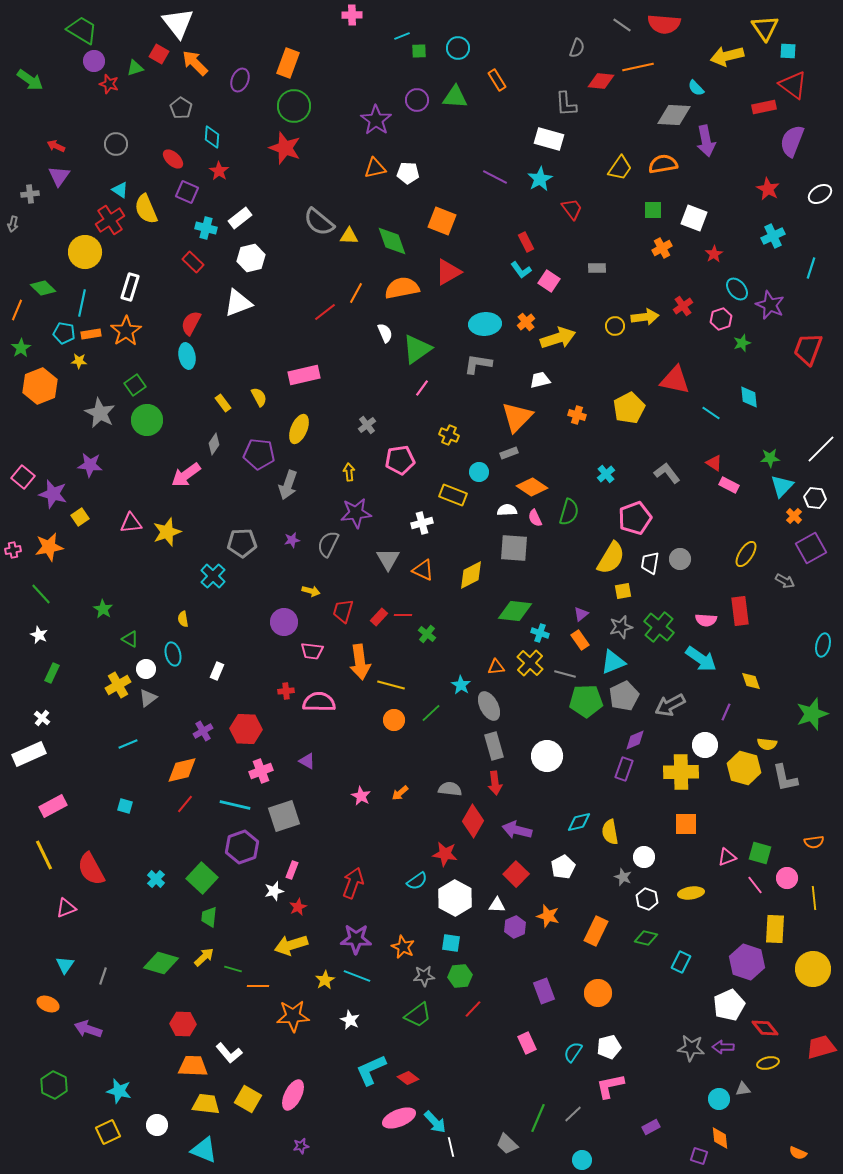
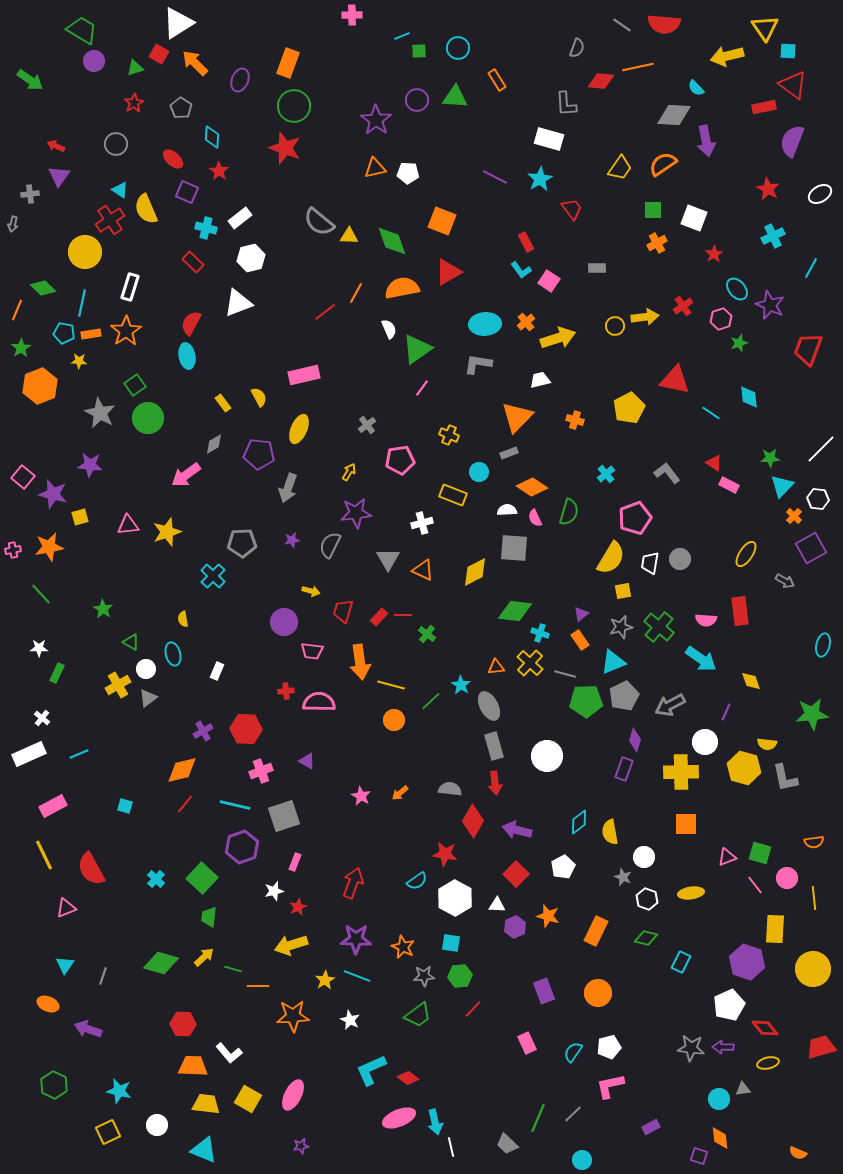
white triangle at (178, 23): rotated 36 degrees clockwise
red star at (109, 84): moved 25 px right, 19 px down; rotated 24 degrees clockwise
orange semicircle at (663, 164): rotated 24 degrees counterclockwise
orange cross at (662, 248): moved 5 px left, 5 px up
cyan line at (811, 268): rotated 10 degrees clockwise
white semicircle at (385, 333): moved 4 px right, 4 px up
green star at (742, 343): moved 3 px left
orange cross at (577, 415): moved 2 px left, 5 px down
green circle at (147, 420): moved 1 px right, 2 px up
gray diamond at (214, 444): rotated 25 degrees clockwise
yellow arrow at (349, 472): rotated 36 degrees clockwise
gray arrow at (288, 485): moved 3 px down
white hexagon at (815, 498): moved 3 px right, 1 px down
yellow square at (80, 517): rotated 18 degrees clockwise
pink triangle at (131, 523): moved 3 px left, 2 px down
gray semicircle at (328, 544): moved 2 px right, 1 px down
yellow diamond at (471, 575): moved 4 px right, 3 px up
white star at (39, 635): moved 13 px down; rotated 24 degrees counterclockwise
green triangle at (130, 639): moved 1 px right, 3 px down
green rectangle at (52, 673): moved 5 px right
green line at (431, 713): moved 12 px up
green star at (812, 714): rotated 12 degrees clockwise
purple diamond at (635, 740): rotated 50 degrees counterclockwise
cyan line at (128, 744): moved 49 px left, 10 px down
white circle at (705, 745): moved 3 px up
cyan diamond at (579, 822): rotated 25 degrees counterclockwise
pink rectangle at (292, 870): moved 3 px right, 8 px up
cyan arrow at (435, 1122): rotated 30 degrees clockwise
